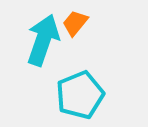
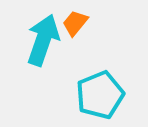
cyan pentagon: moved 20 px right
